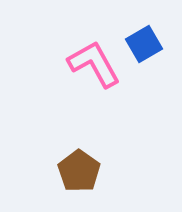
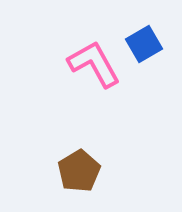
brown pentagon: rotated 6 degrees clockwise
